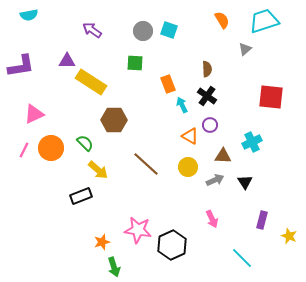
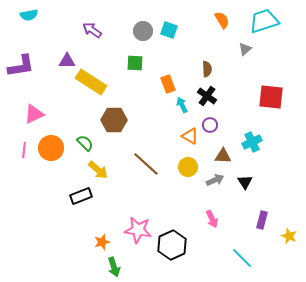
pink line: rotated 21 degrees counterclockwise
